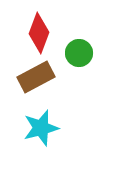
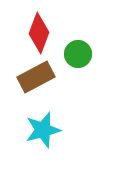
green circle: moved 1 px left, 1 px down
cyan star: moved 2 px right, 2 px down
